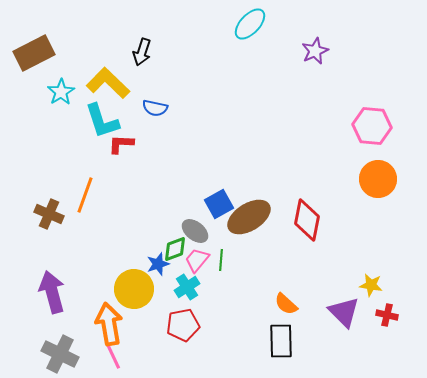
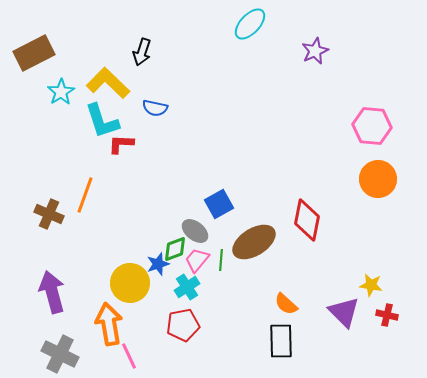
brown ellipse: moved 5 px right, 25 px down
yellow circle: moved 4 px left, 6 px up
pink line: moved 16 px right
